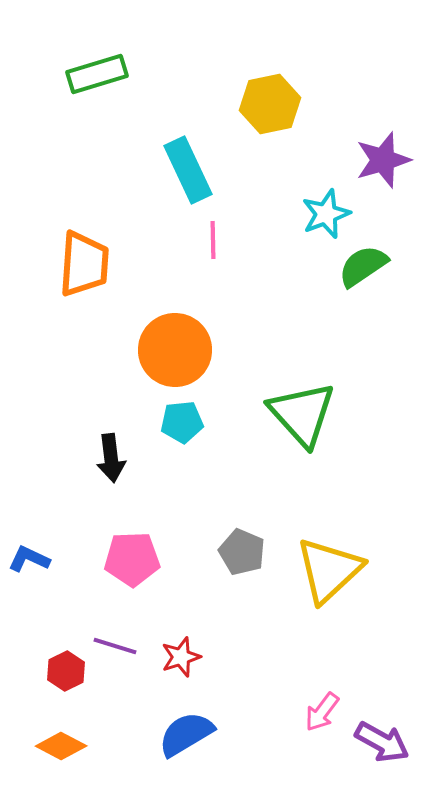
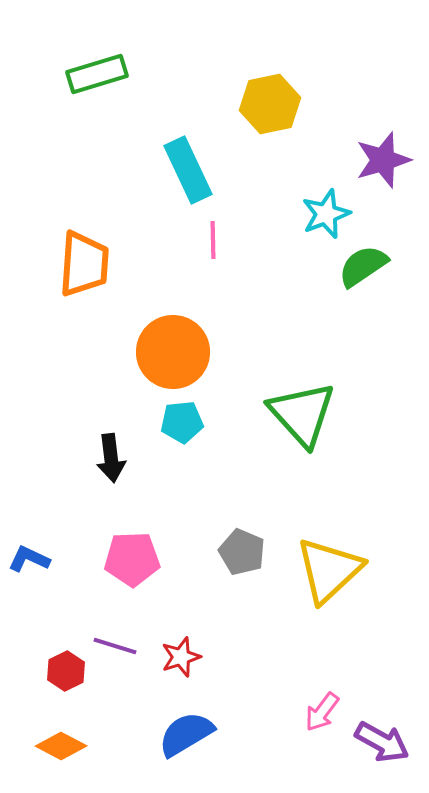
orange circle: moved 2 px left, 2 px down
